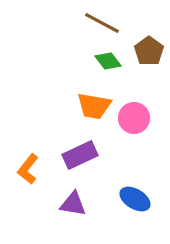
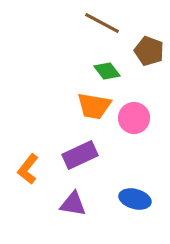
brown pentagon: rotated 16 degrees counterclockwise
green diamond: moved 1 px left, 10 px down
blue ellipse: rotated 16 degrees counterclockwise
